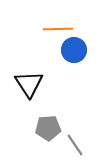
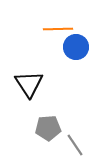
blue circle: moved 2 px right, 3 px up
